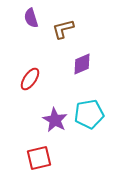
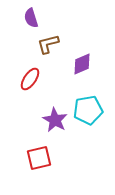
brown L-shape: moved 15 px left, 15 px down
cyan pentagon: moved 1 px left, 4 px up
